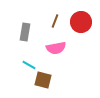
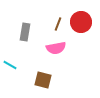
brown line: moved 3 px right, 3 px down
cyan line: moved 19 px left
